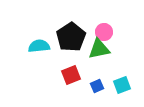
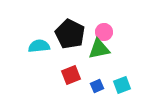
black pentagon: moved 1 px left, 3 px up; rotated 12 degrees counterclockwise
